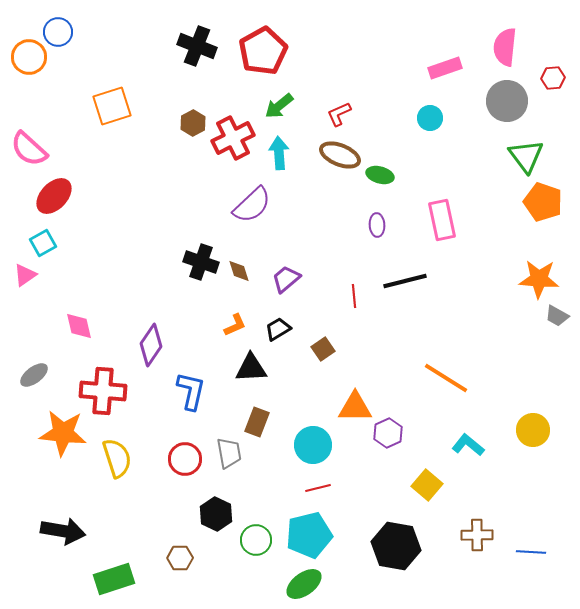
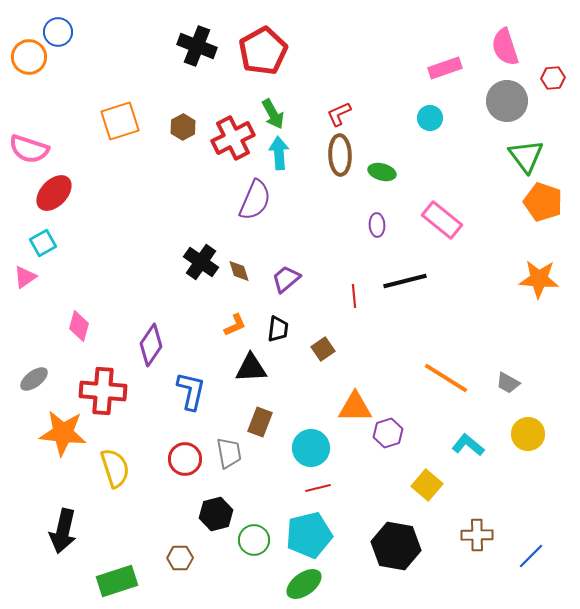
pink semicircle at (505, 47): rotated 24 degrees counterclockwise
orange square at (112, 106): moved 8 px right, 15 px down
green arrow at (279, 106): moved 6 px left, 8 px down; rotated 80 degrees counterclockwise
brown hexagon at (193, 123): moved 10 px left, 4 px down
pink semicircle at (29, 149): rotated 24 degrees counterclockwise
brown ellipse at (340, 155): rotated 66 degrees clockwise
green ellipse at (380, 175): moved 2 px right, 3 px up
red ellipse at (54, 196): moved 3 px up
purple semicircle at (252, 205): moved 3 px right, 5 px up; rotated 24 degrees counterclockwise
pink rectangle at (442, 220): rotated 39 degrees counterclockwise
black cross at (201, 262): rotated 16 degrees clockwise
pink triangle at (25, 275): moved 2 px down
gray trapezoid at (557, 316): moved 49 px left, 67 px down
pink diamond at (79, 326): rotated 28 degrees clockwise
black trapezoid at (278, 329): rotated 128 degrees clockwise
gray ellipse at (34, 375): moved 4 px down
brown rectangle at (257, 422): moved 3 px right
yellow circle at (533, 430): moved 5 px left, 4 px down
purple hexagon at (388, 433): rotated 8 degrees clockwise
cyan circle at (313, 445): moved 2 px left, 3 px down
yellow semicircle at (117, 458): moved 2 px left, 10 px down
black hexagon at (216, 514): rotated 20 degrees clockwise
black arrow at (63, 531): rotated 93 degrees clockwise
green circle at (256, 540): moved 2 px left
blue line at (531, 552): moved 4 px down; rotated 48 degrees counterclockwise
green rectangle at (114, 579): moved 3 px right, 2 px down
